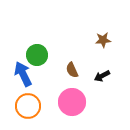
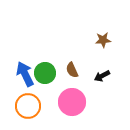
green circle: moved 8 px right, 18 px down
blue arrow: moved 2 px right
